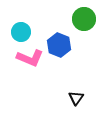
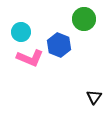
black triangle: moved 18 px right, 1 px up
